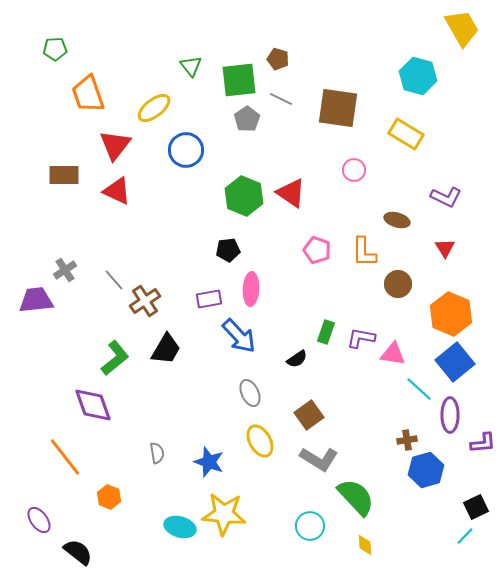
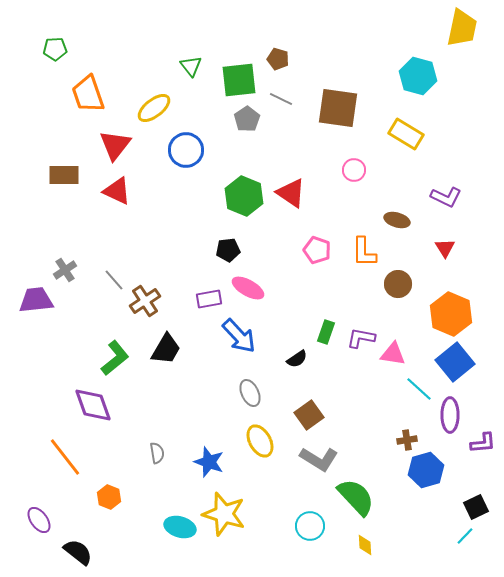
yellow trapezoid at (462, 28): rotated 42 degrees clockwise
pink ellipse at (251, 289): moved 3 px left, 1 px up; rotated 64 degrees counterclockwise
yellow star at (224, 514): rotated 12 degrees clockwise
